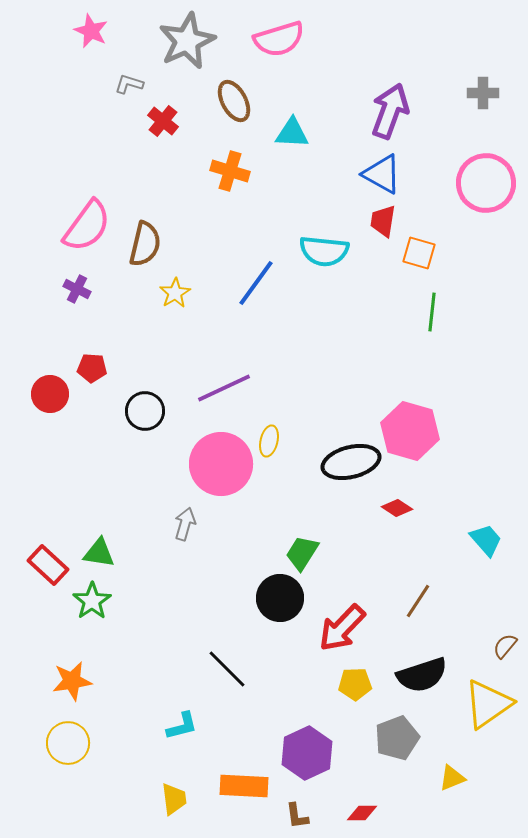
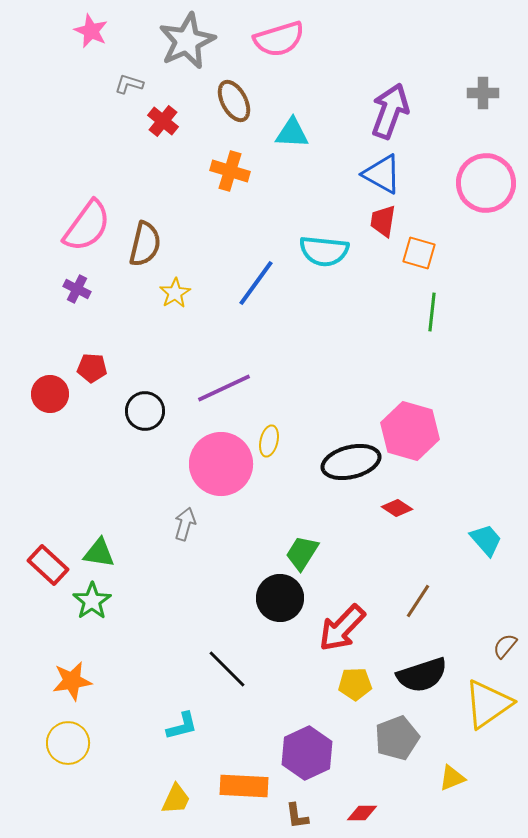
yellow trapezoid at (174, 799): moved 2 px right; rotated 32 degrees clockwise
